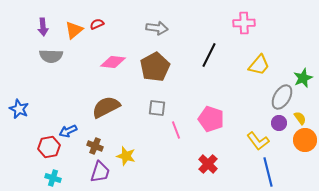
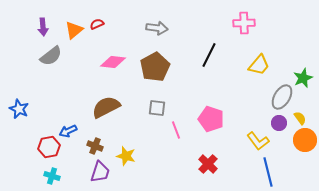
gray semicircle: rotated 40 degrees counterclockwise
cyan cross: moved 1 px left, 2 px up
